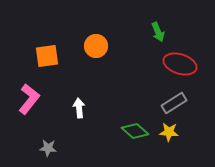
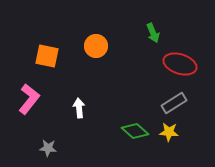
green arrow: moved 5 px left, 1 px down
orange square: rotated 20 degrees clockwise
